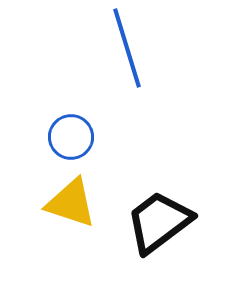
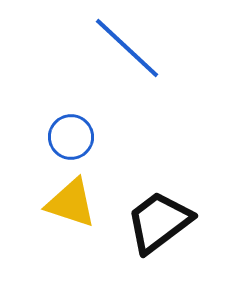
blue line: rotated 30 degrees counterclockwise
